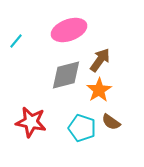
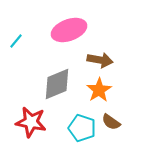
brown arrow: rotated 65 degrees clockwise
gray diamond: moved 9 px left, 9 px down; rotated 8 degrees counterclockwise
